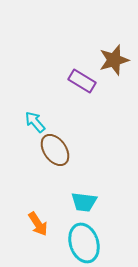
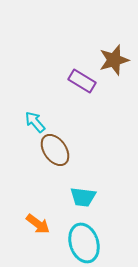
cyan trapezoid: moved 1 px left, 5 px up
orange arrow: rotated 20 degrees counterclockwise
